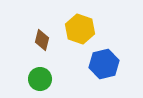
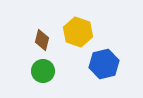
yellow hexagon: moved 2 px left, 3 px down
green circle: moved 3 px right, 8 px up
